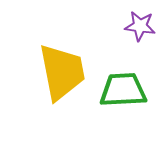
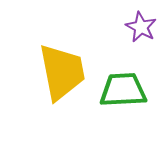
purple star: moved 1 px right, 1 px down; rotated 20 degrees clockwise
